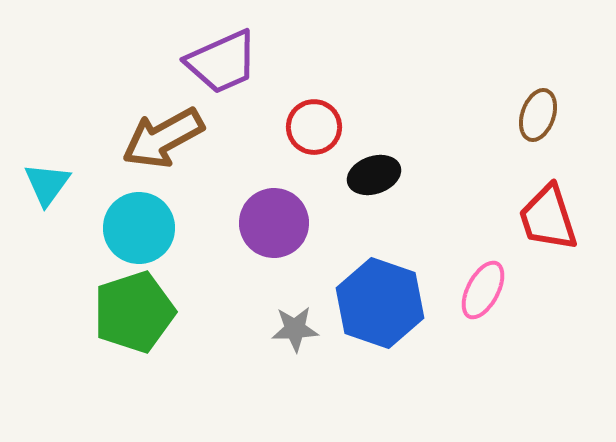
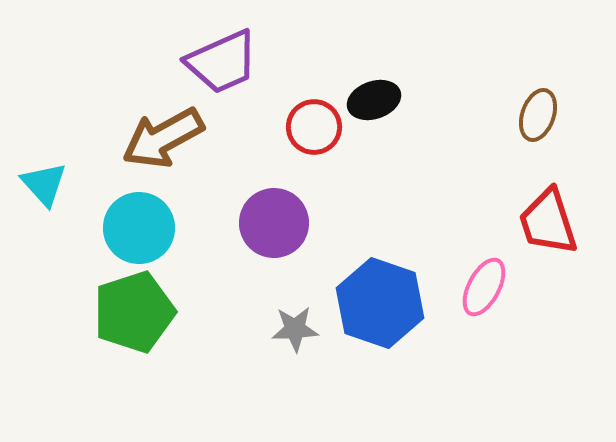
black ellipse: moved 75 px up
cyan triangle: moved 3 px left; rotated 18 degrees counterclockwise
red trapezoid: moved 4 px down
pink ellipse: moved 1 px right, 3 px up
